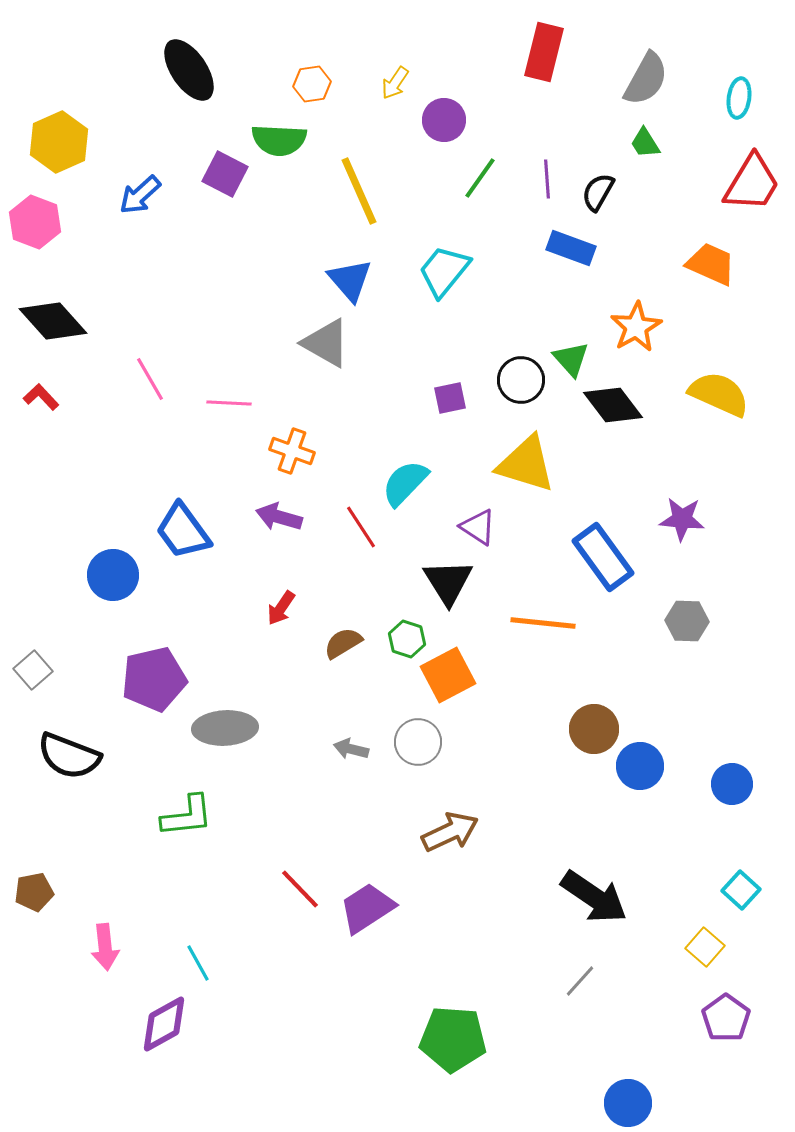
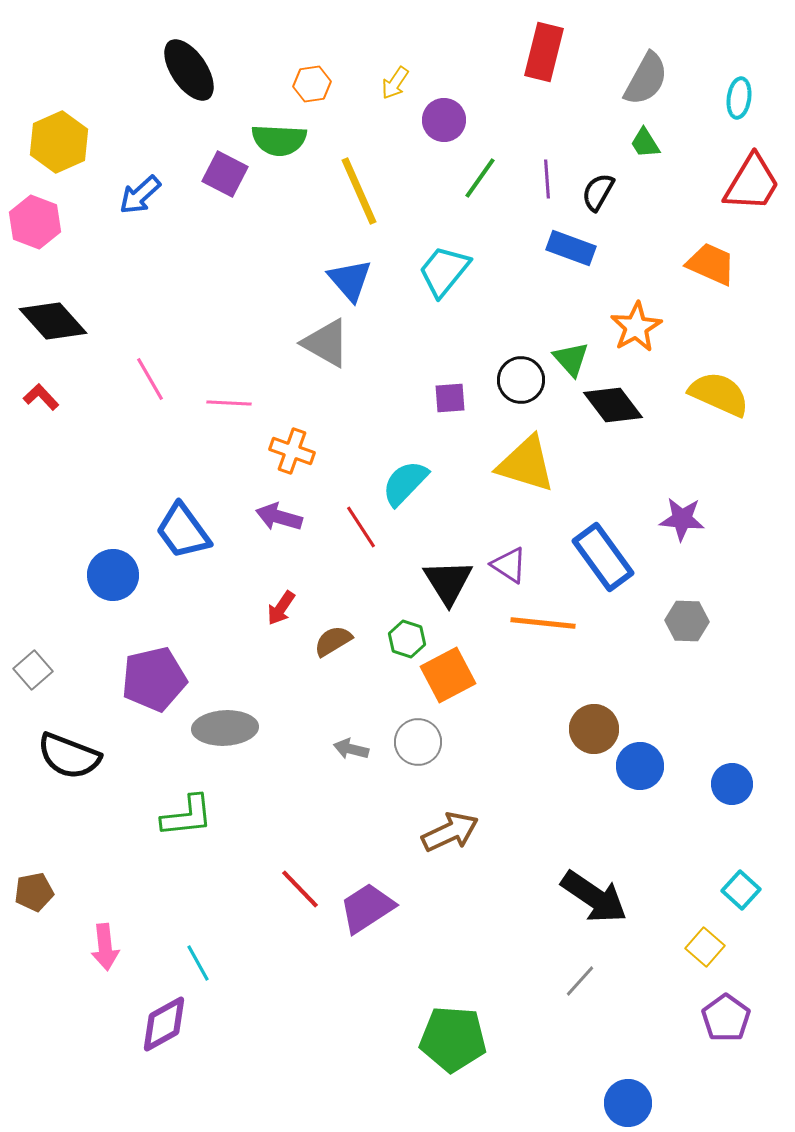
purple square at (450, 398): rotated 8 degrees clockwise
purple triangle at (478, 527): moved 31 px right, 38 px down
brown semicircle at (343, 643): moved 10 px left, 2 px up
